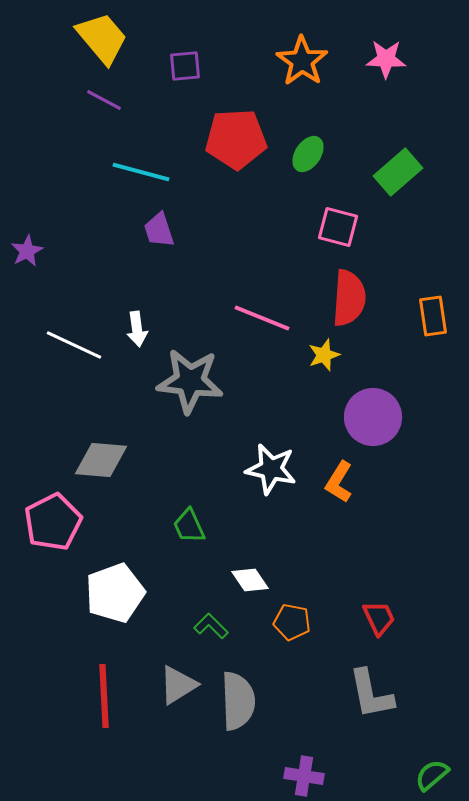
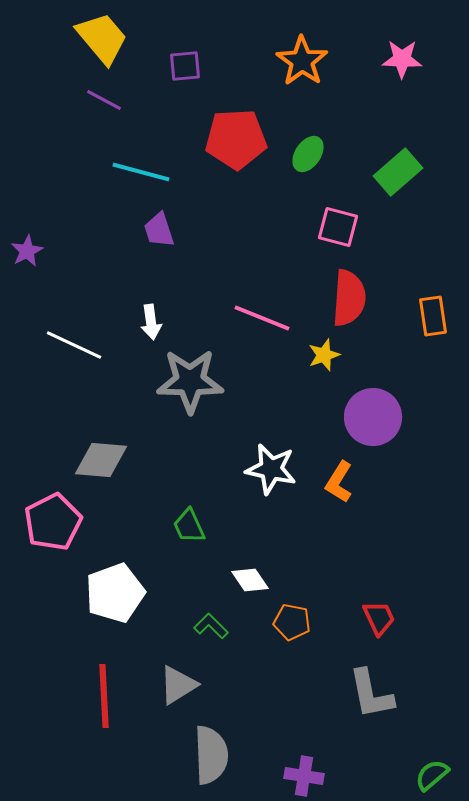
pink star: moved 16 px right
white arrow: moved 14 px right, 7 px up
gray star: rotated 6 degrees counterclockwise
gray semicircle: moved 27 px left, 54 px down
